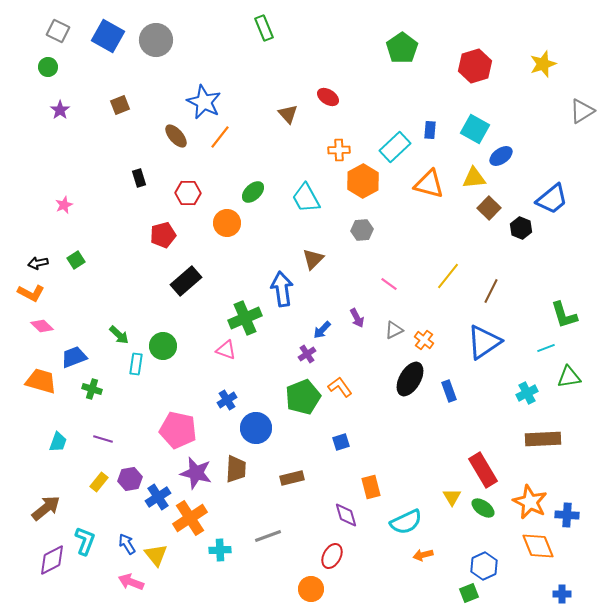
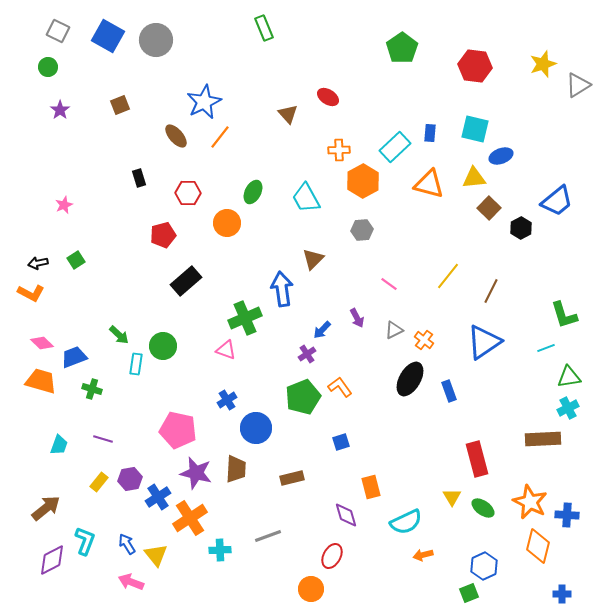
red hexagon at (475, 66): rotated 24 degrees clockwise
blue star at (204, 102): rotated 20 degrees clockwise
gray triangle at (582, 111): moved 4 px left, 26 px up
cyan square at (475, 129): rotated 16 degrees counterclockwise
blue rectangle at (430, 130): moved 3 px down
blue ellipse at (501, 156): rotated 15 degrees clockwise
green ellipse at (253, 192): rotated 20 degrees counterclockwise
blue trapezoid at (552, 199): moved 5 px right, 2 px down
black hexagon at (521, 228): rotated 10 degrees clockwise
pink diamond at (42, 326): moved 17 px down
cyan cross at (527, 393): moved 41 px right, 15 px down
cyan trapezoid at (58, 442): moved 1 px right, 3 px down
red rectangle at (483, 470): moved 6 px left, 11 px up; rotated 16 degrees clockwise
orange diamond at (538, 546): rotated 36 degrees clockwise
